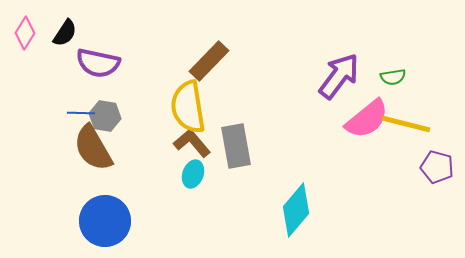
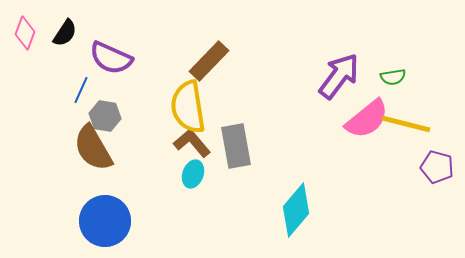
pink diamond: rotated 12 degrees counterclockwise
purple semicircle: moved 13 px right, 5 px up; rotated 12 degrees clockwise
blue line: moved 23 px up; rotated 68 degrees counterclockwise
